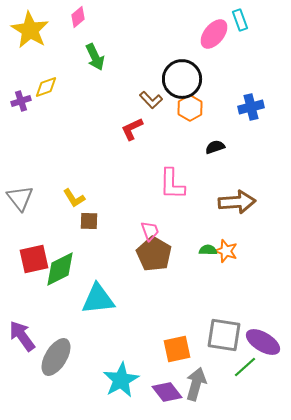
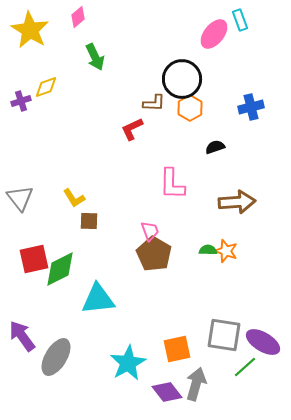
brown L-shape: moved 3 px right, 3 px down; rotated 45 degrees counterclockwise
cyan star: moved 7 px right, 17 px up
